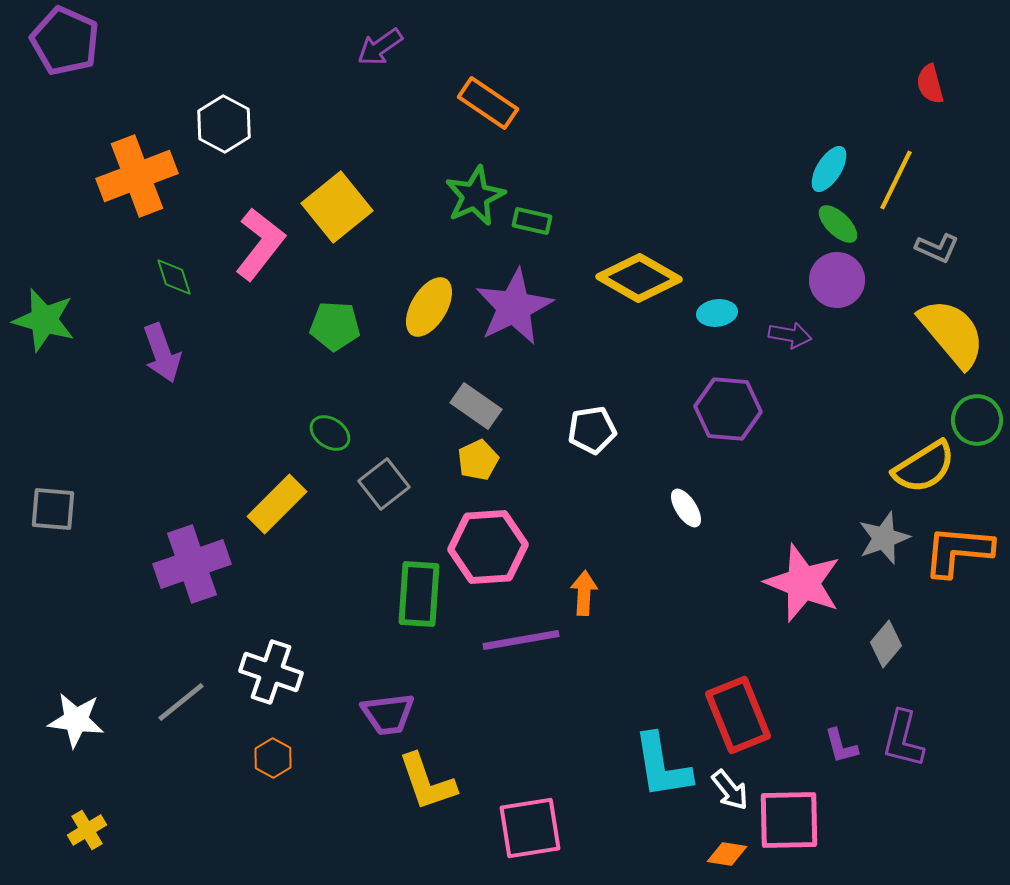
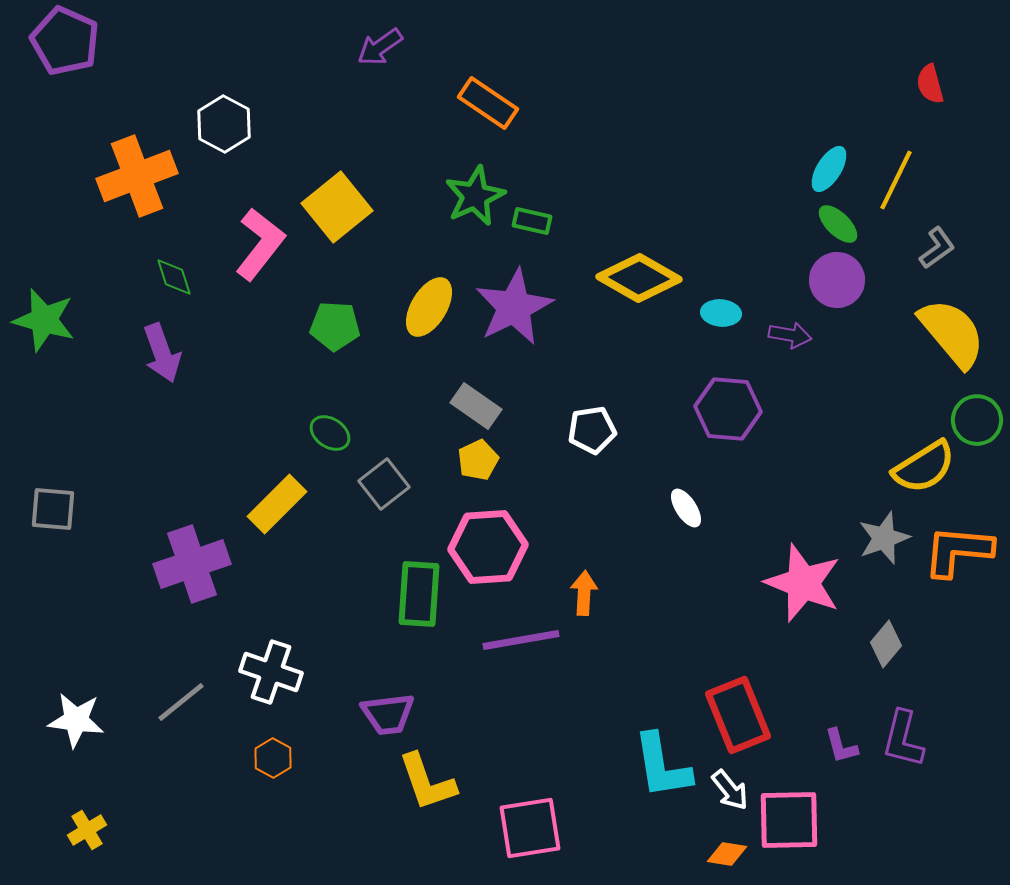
gray L-shape at (937, 248): rotated 60 degrees counterclockwise
cyan ellipse at (717, 313): moved 4 px right; rotated 12 degrees clockwise
